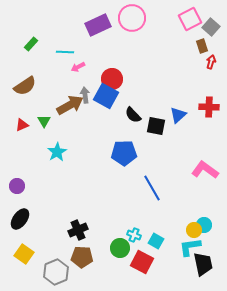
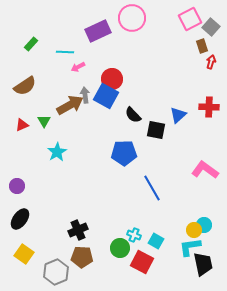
purple rectangle: moved 6 px down
black square: moved 4 px down
